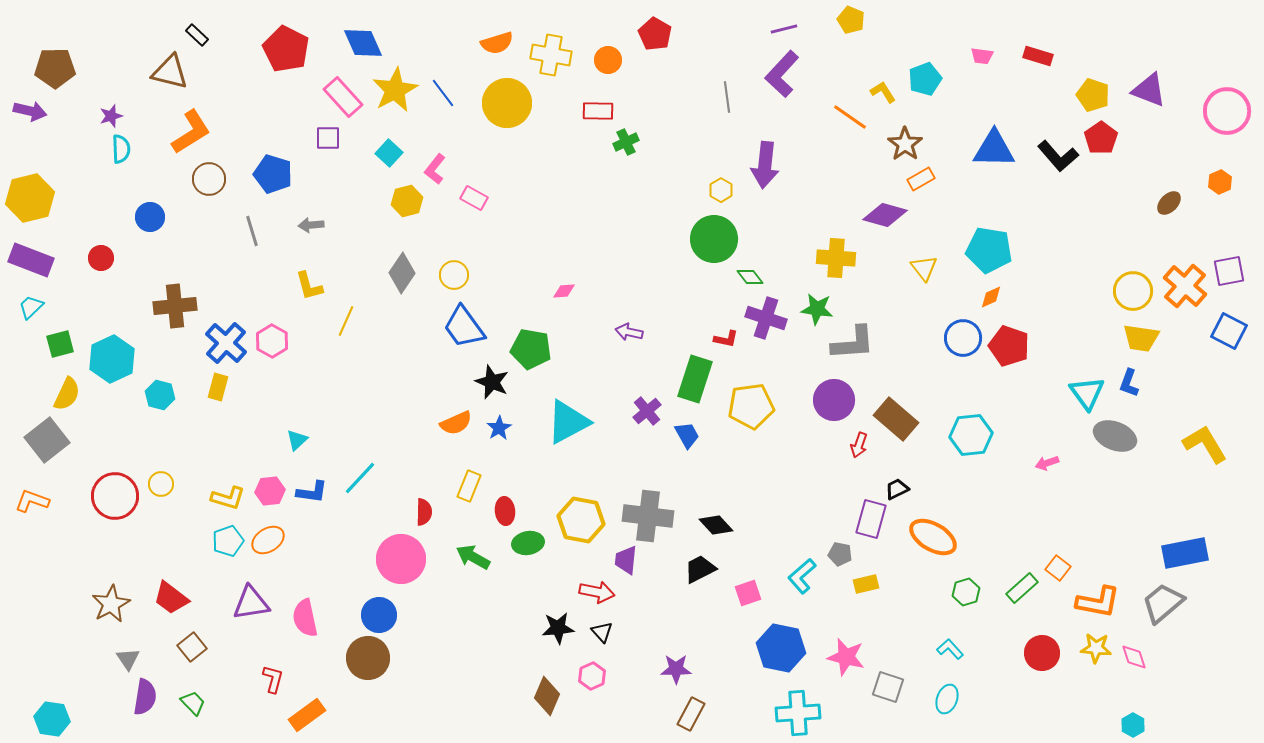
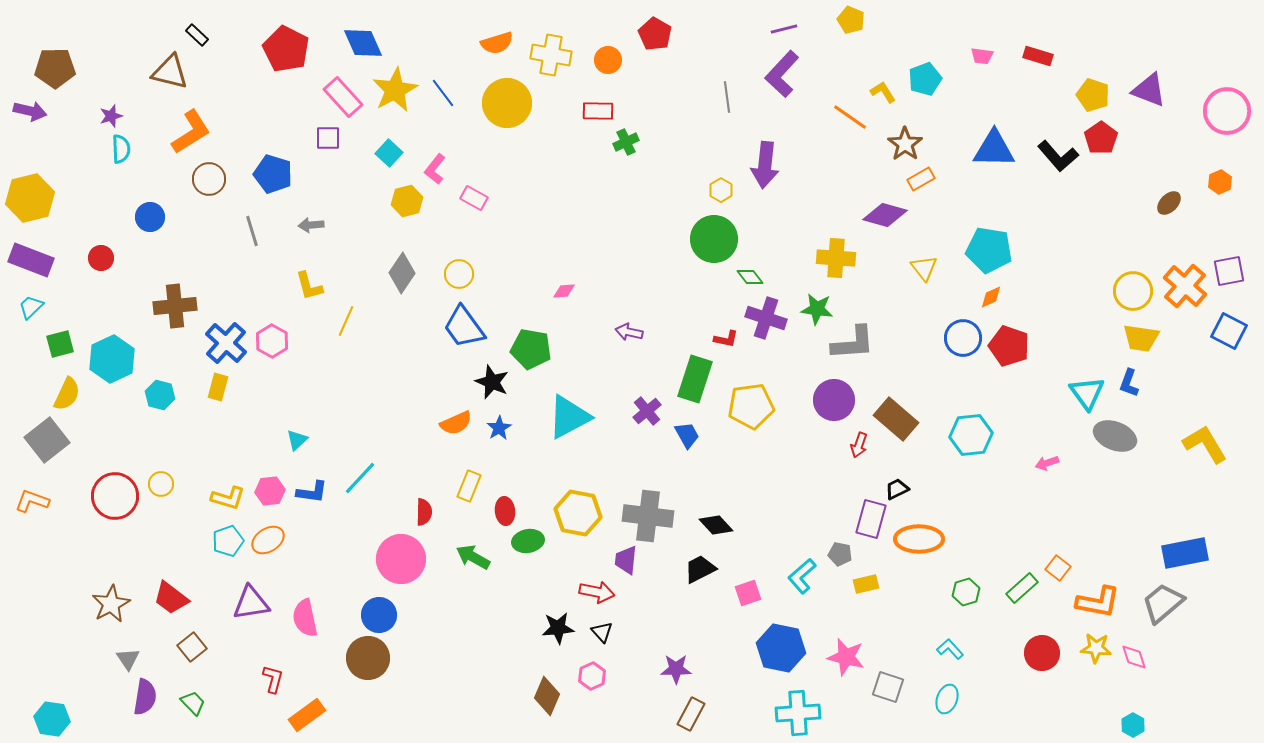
yellow circle at (454, 275): moved 5 px right, 1 px up
cyan triangle at (568, 422): moved 1 px right, 5 px up
yellow hexagon at (581, 520): moved 3 px left, 7 px up
orange ellipse at (933, 537): moved 14 px left, 2 px down; rotated 30 degrees counterclockwise
green ellipse at (528, 543): moved 2 px up
